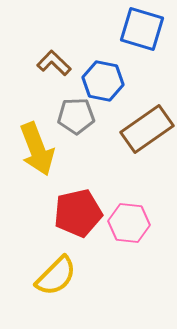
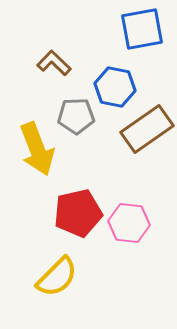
blue square: rotated 27 degrees counterclockwise
blue hexagon: moved 12 px right, 6 px down
yellow semicircle: moved 1 px right, 1 px down
